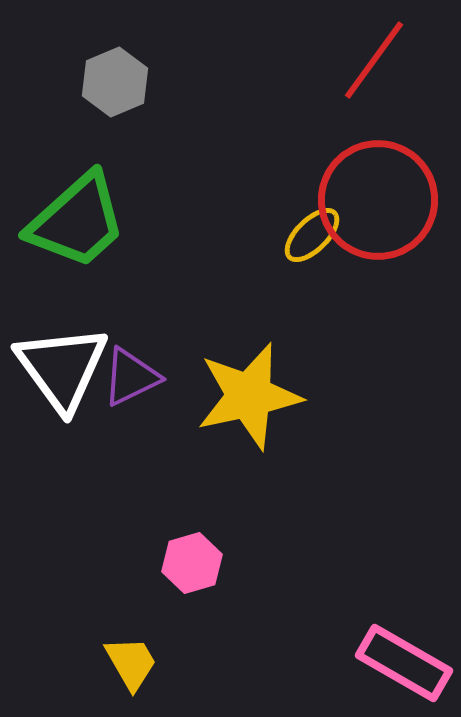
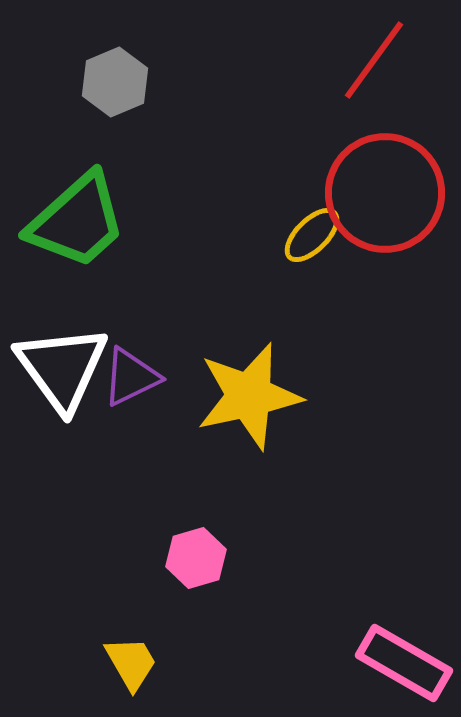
red circle: moved 7 px right, 7 px up
pink hexagon: moved 4 px right, 5 px up
